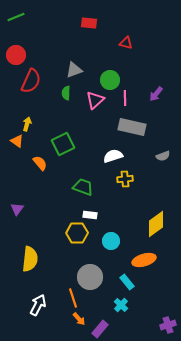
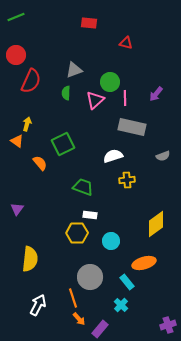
green circle: moved 2 px down
yellow cross: moved 2 px right, 1 px down
orange ellipse: moved 3 px down
